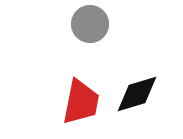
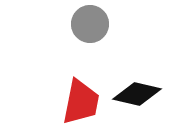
black diamond: rotated 30 degrees clockwise
